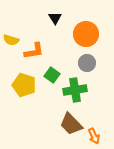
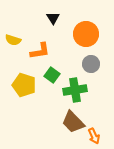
black triangle: moved 2 px left
yellow semicircle: moved 2 px right
orange L-shape: moved 6 px right
gray circle: moved 4 px right, 1 px down
brown trapezoid: moved 2 px right, 2 px up
